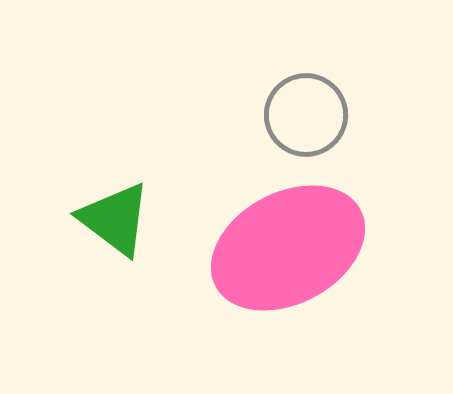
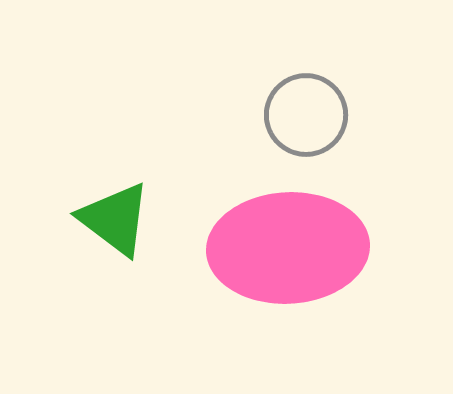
pink ellipse: rotated 25 degrees clockwise
